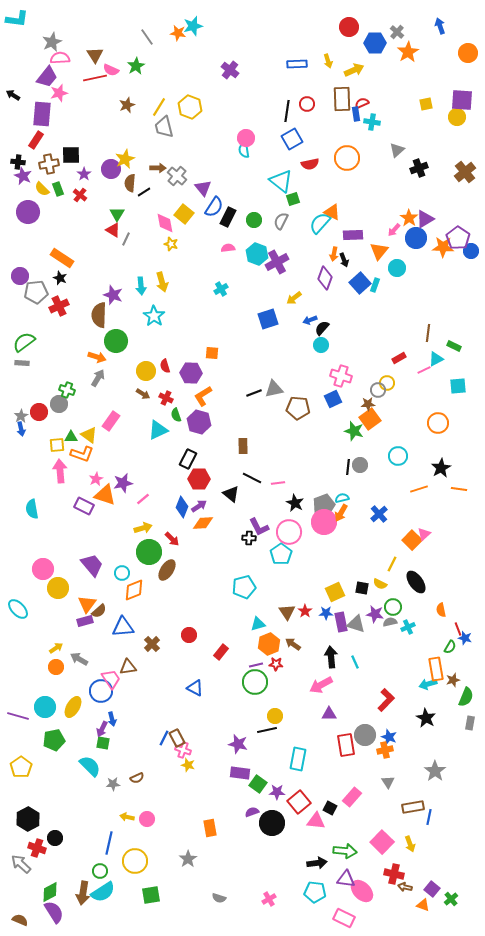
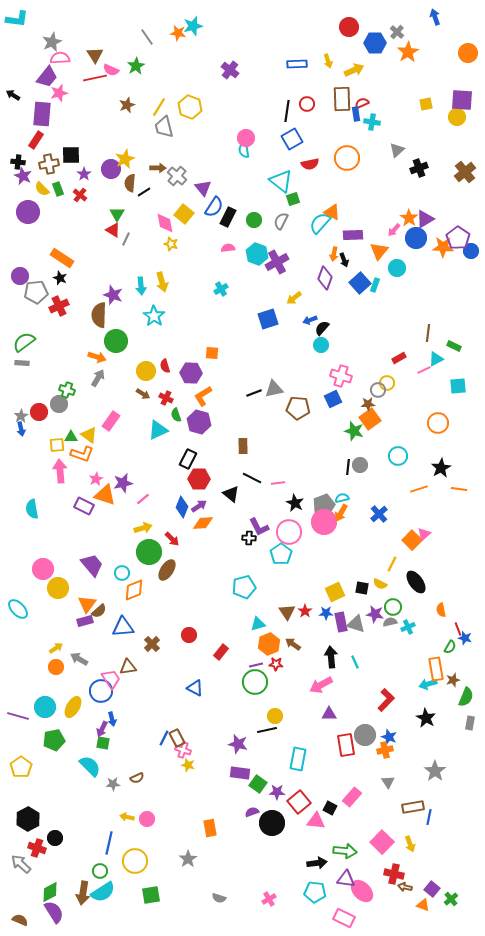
blue arrow at (440, 26): moved 5 px left, 9 px up
